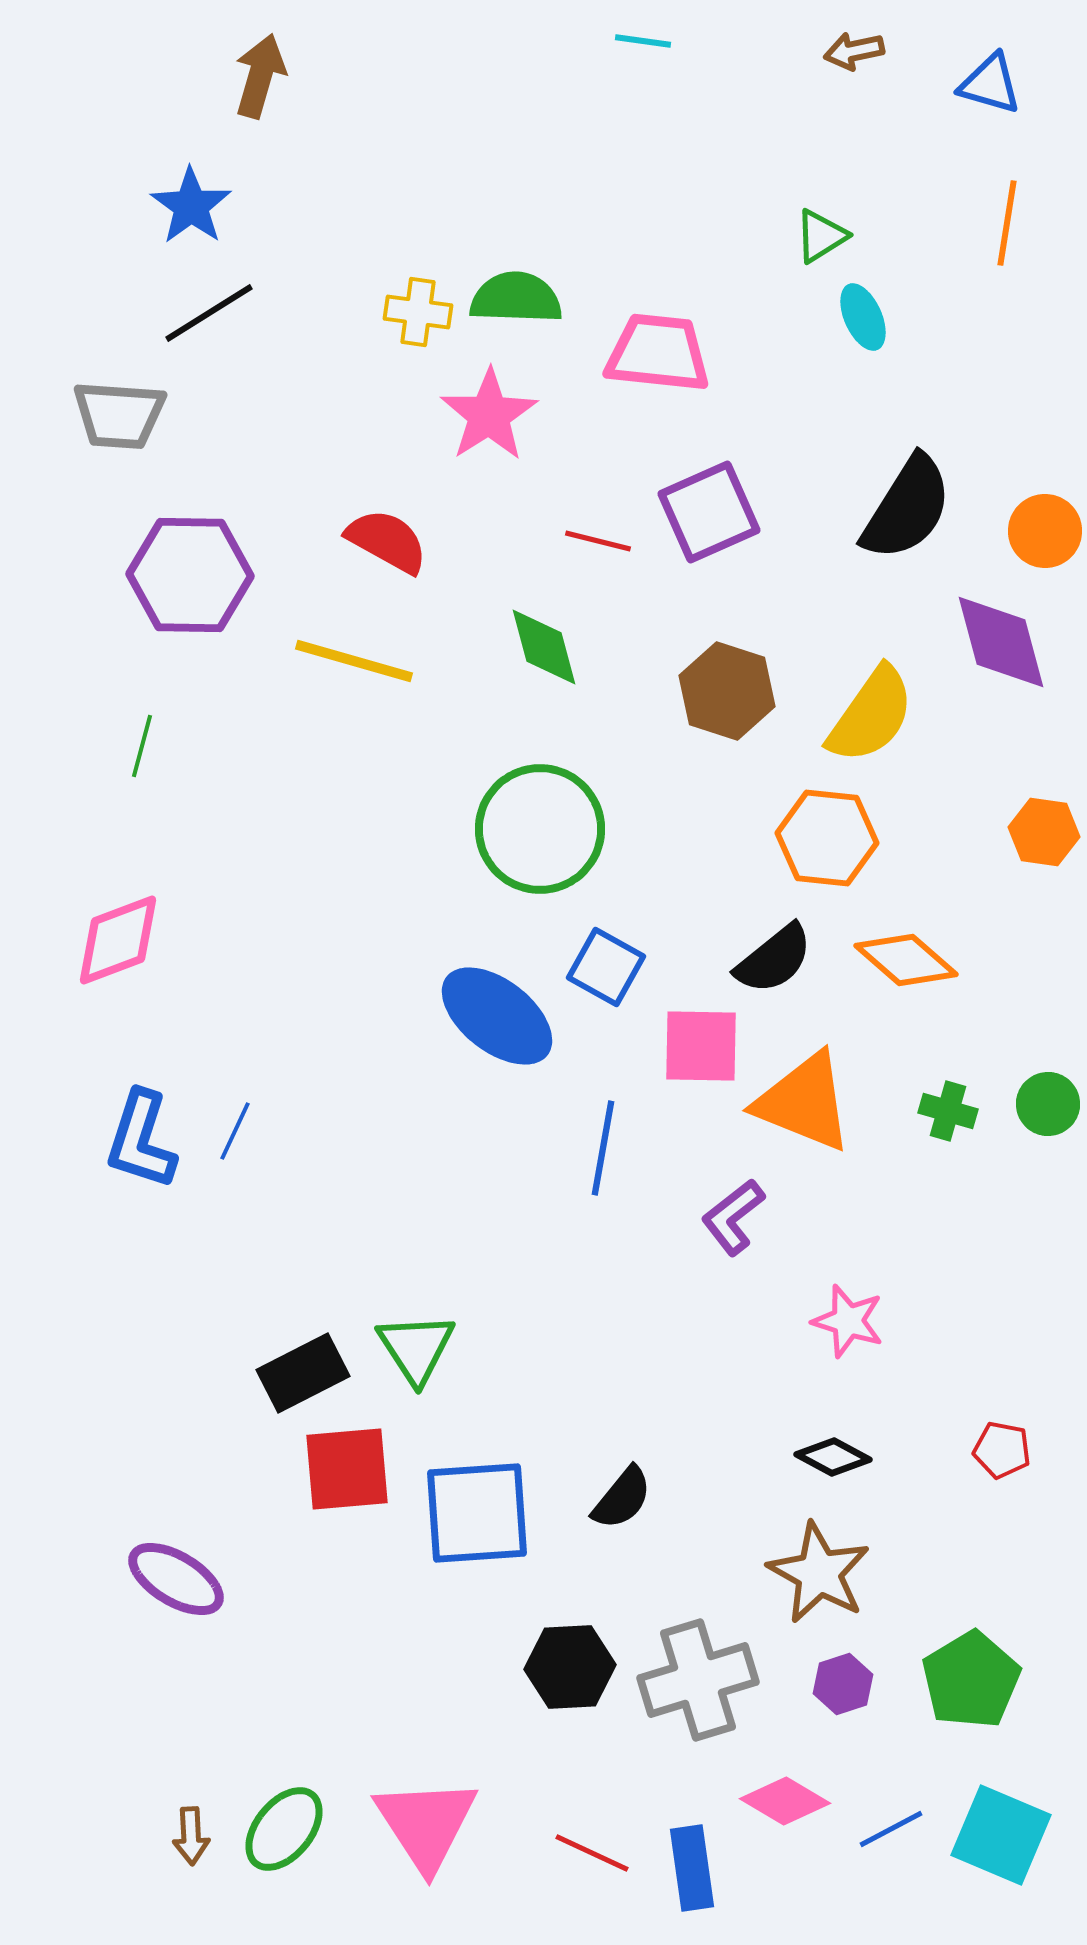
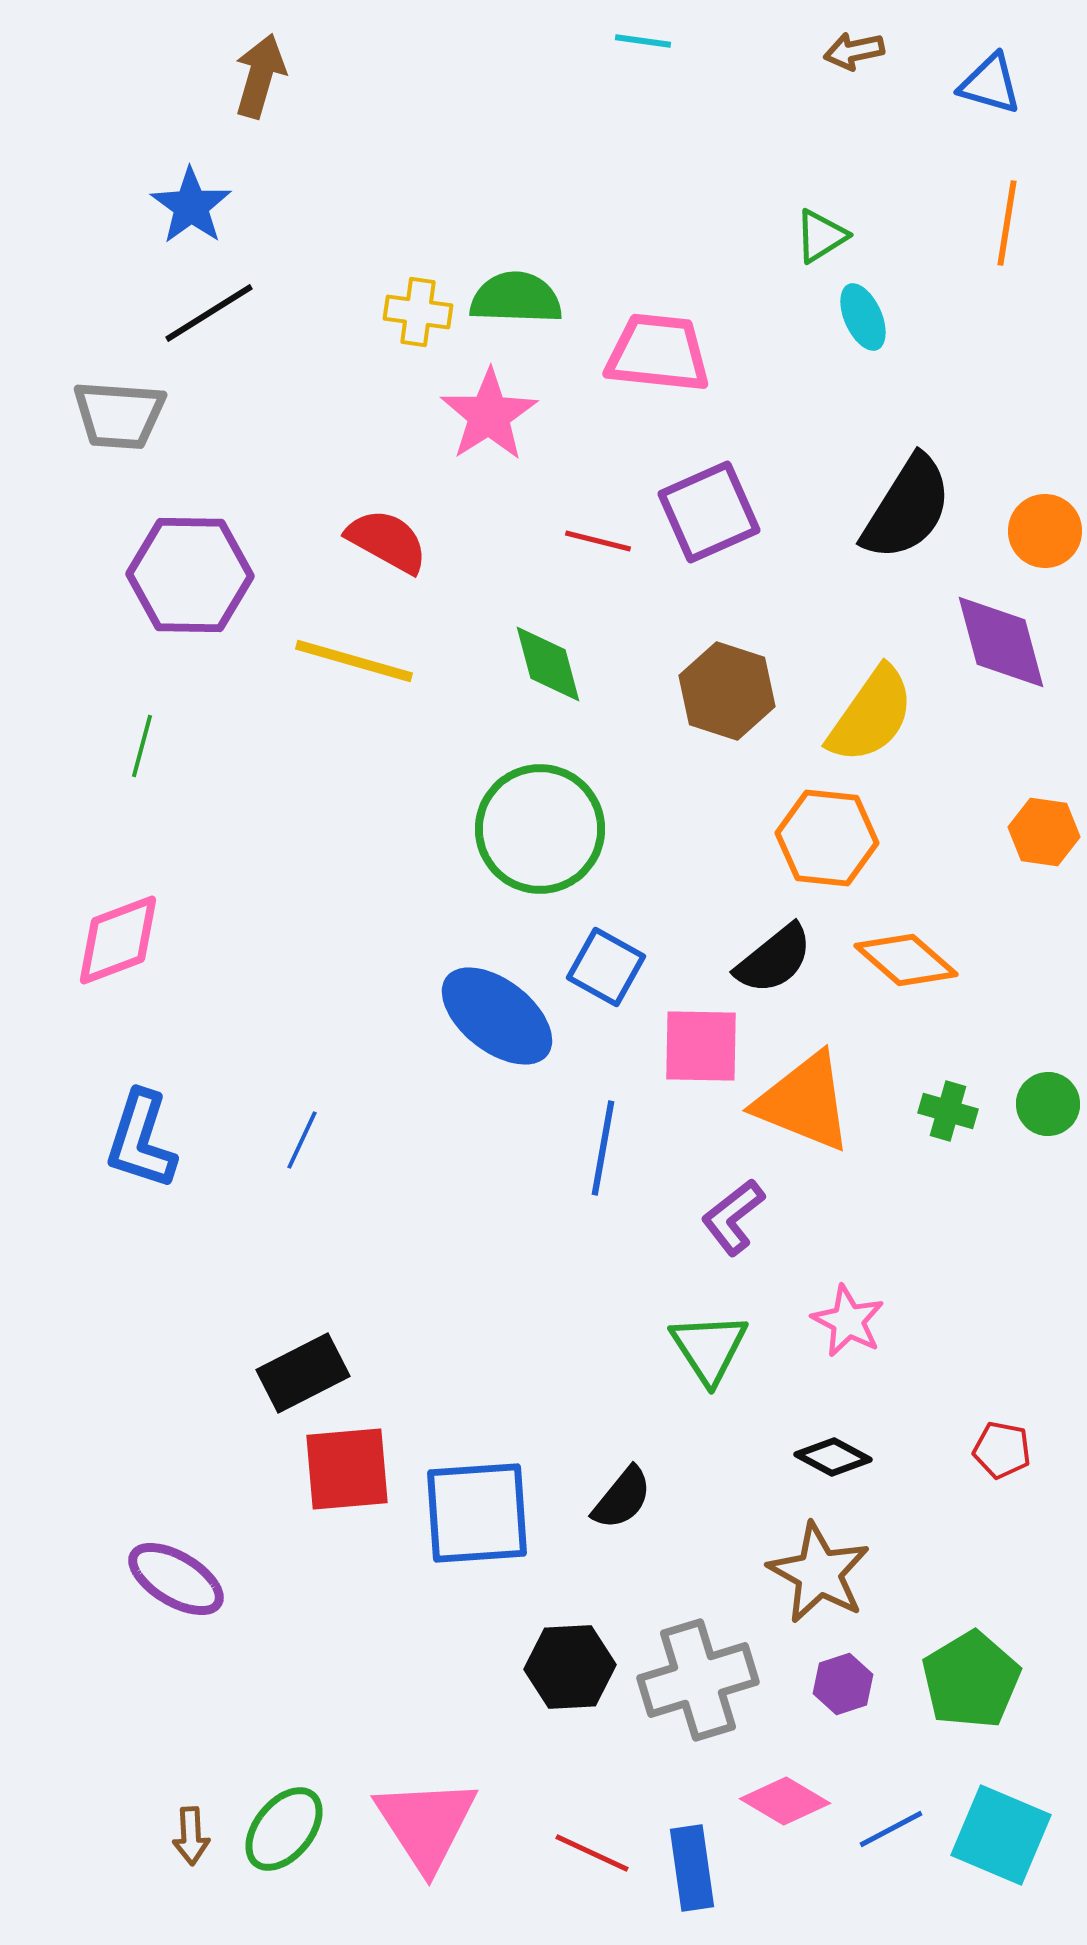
green diamond at (544, 647): moved 4 px right, 17 px down
blue line at (235, 1131): moved 67 px right, 9 px down
pink star at (848, 1321): rotated 10 degrees clockwise
green triangle at (416, 1348): moved 293 px right
